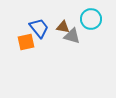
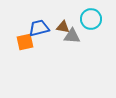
blue trapezoid: rotated 65 degrees counterclockwise
gray triangle: rotated 12 degrees counterclockwise
orange square: moved 1 px left
